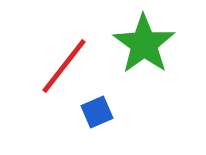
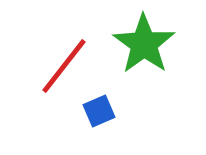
blue square: moved 2 px right, 1 px up
